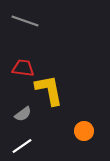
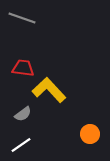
gray line: moved 3 px left, 3 px up
yellow L-shape: rotated 32 degrees counterclockwise
orange circle: moved 6 px right, 3 px down
white line: moved 1 px left, 1 px up
